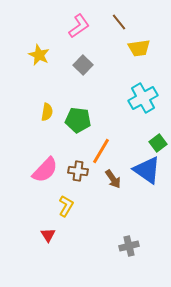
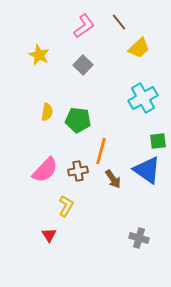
pink L-shape: moved 5 px right
yellow trapezoid: rotated 35 degrees counterclockwise
green square: moved 2 px up; rotated 30 degrees clockwise
orange line: rotated 16 degrees counterclockwise
brown cross: rotated 18 degrees counterclockwise
red triangle: moved 1 px right
gray cross: moved 10 px right, 8 px up; rotated 30 degrees clockwise
